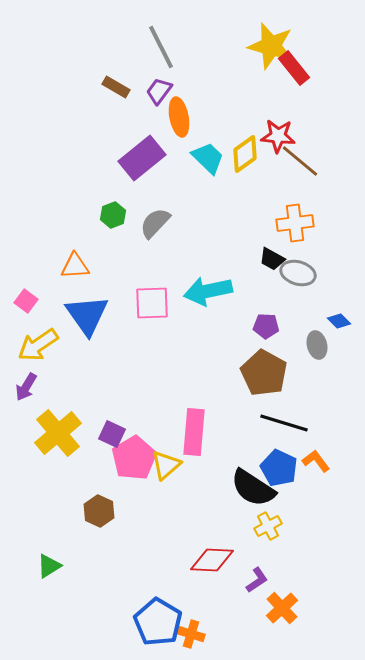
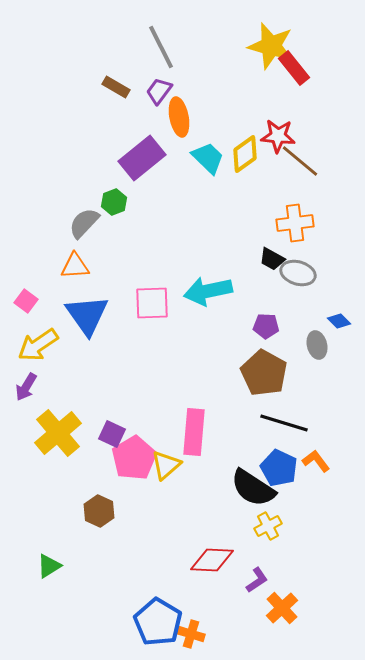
green hexagon at (113, 215): moved 1 px right, 13 px up
gray semicircle at (155, 223): moved 71 px left
